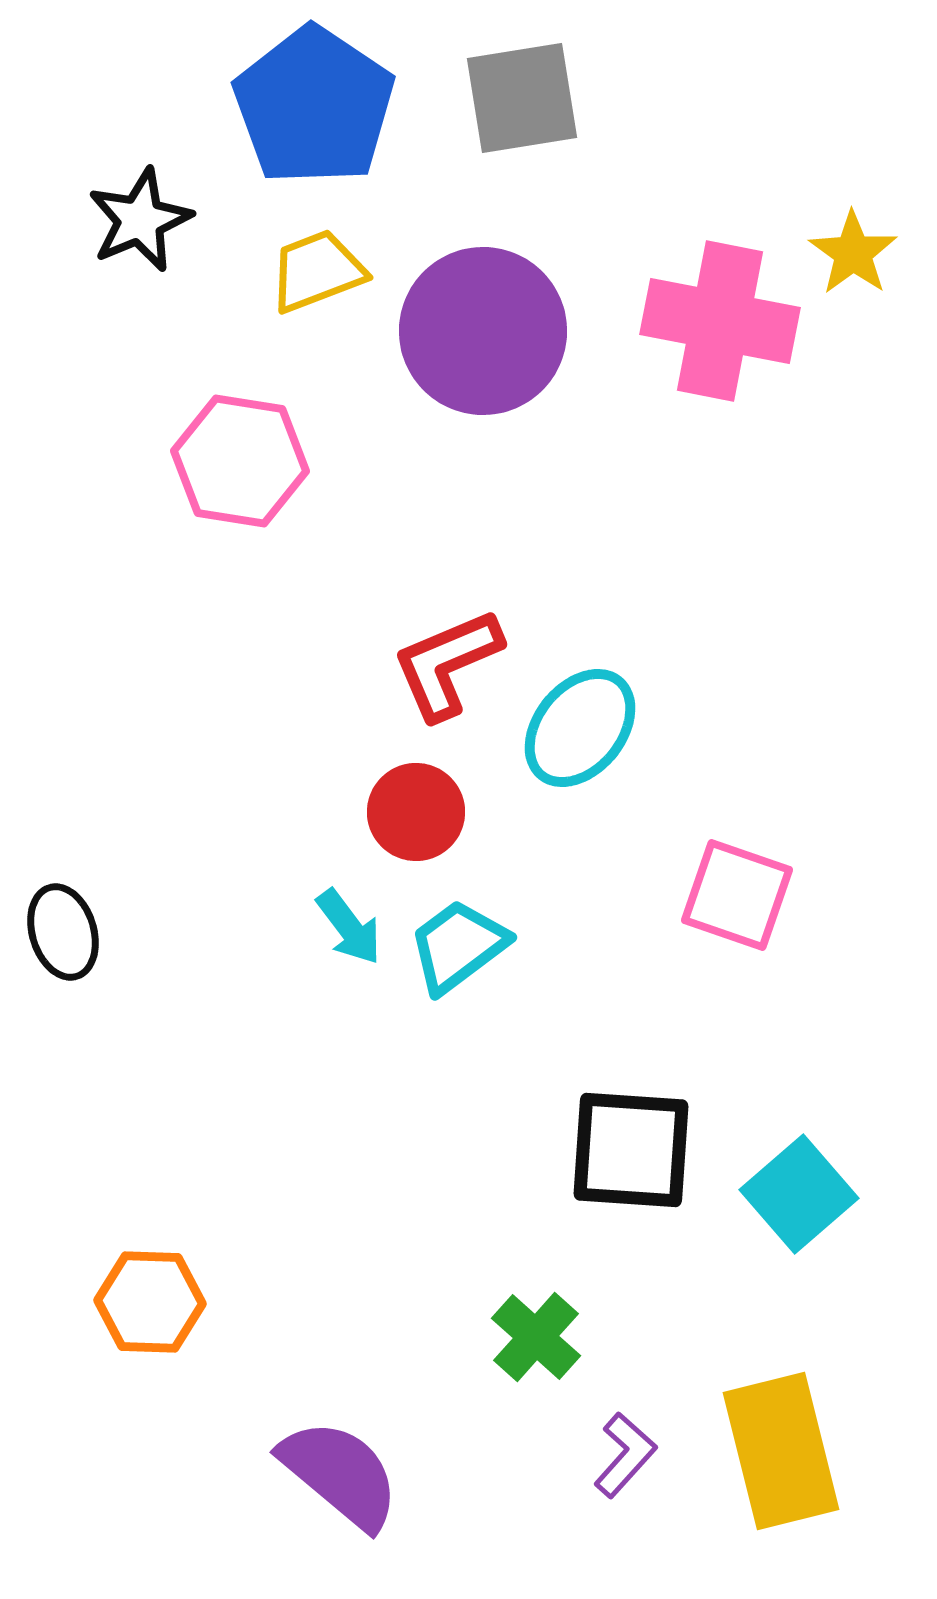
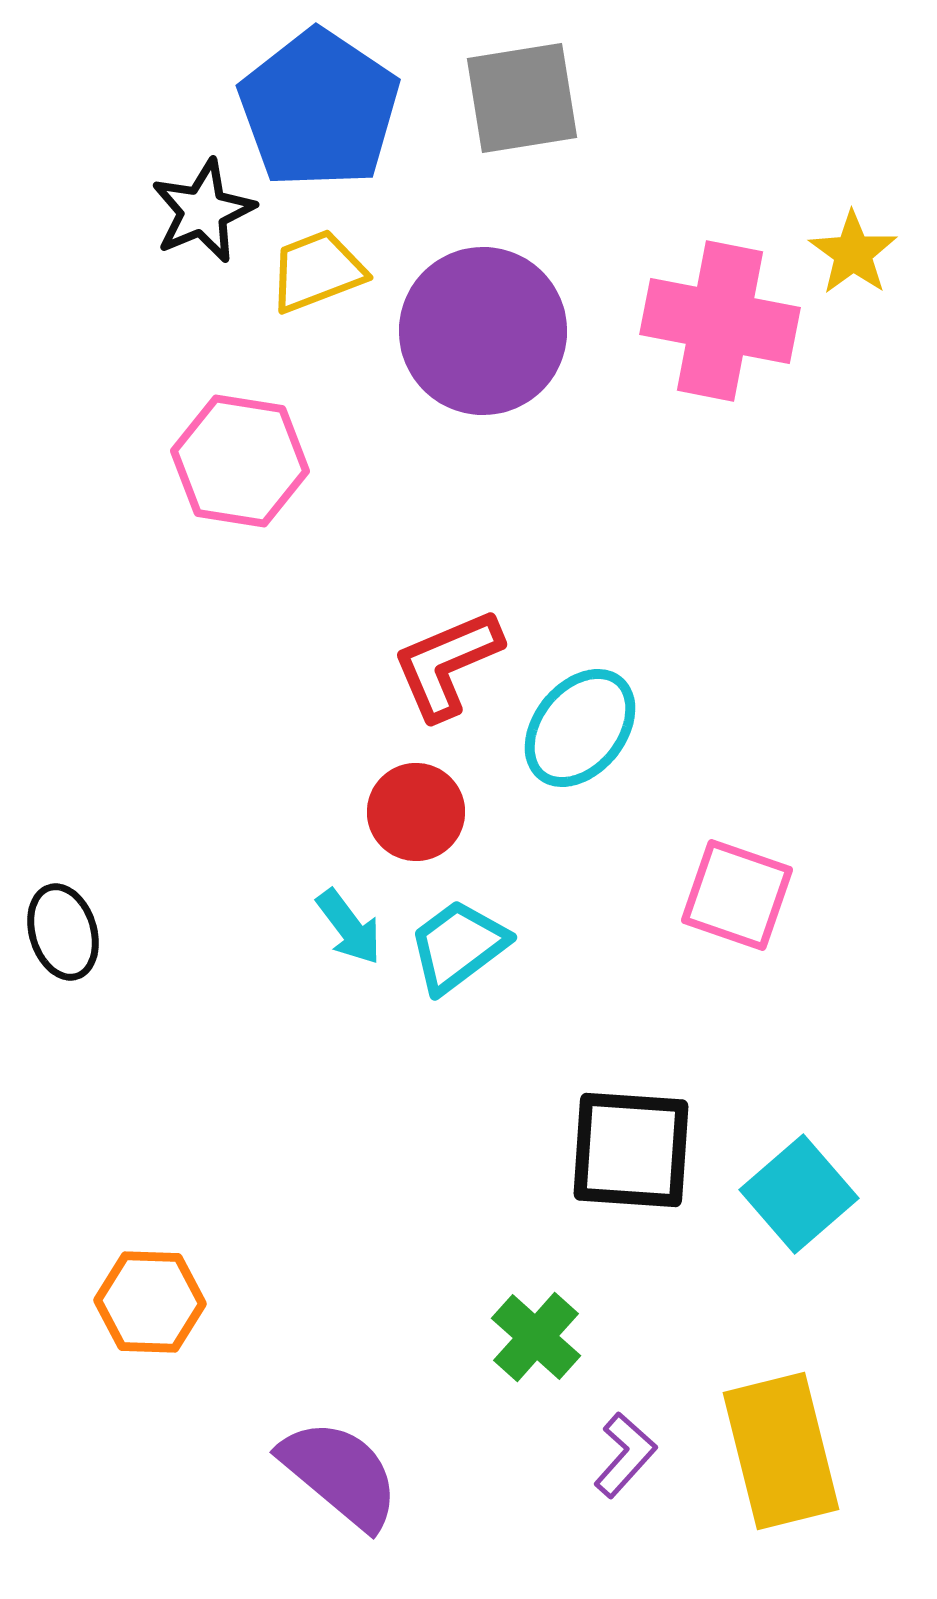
blue pentagon: moved 5 px right, 3 px down
black star: moved 63 px right, 9 px up
